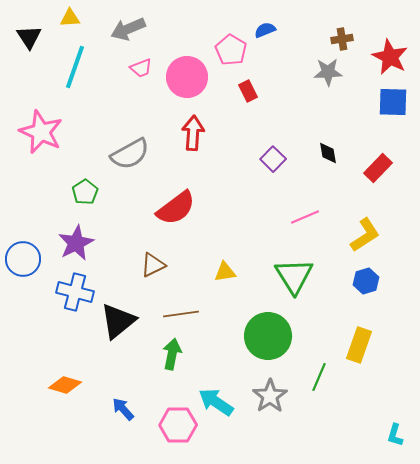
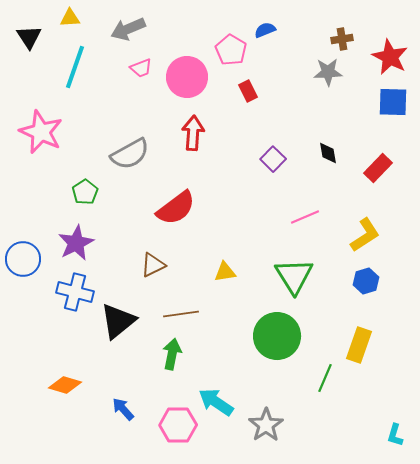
green circle at (268, 336): moved 9 px right
green line at (319, 377): moved 6 px right, 1 px down
gray star at (270, 396): moved 4 px left, 29 px down
